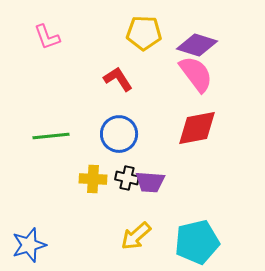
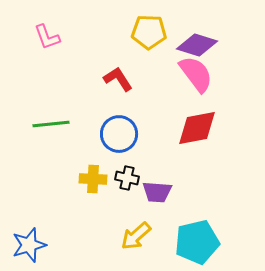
yellow pentagon: moved 5 px right, 1 px up
green line: moved 12 px up
purple trapezoid: moved 7 px right, 10 px down
